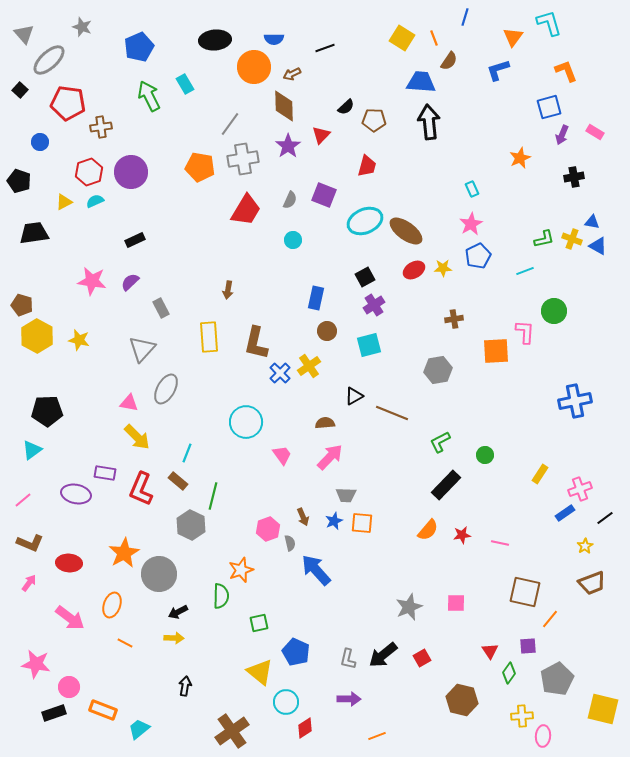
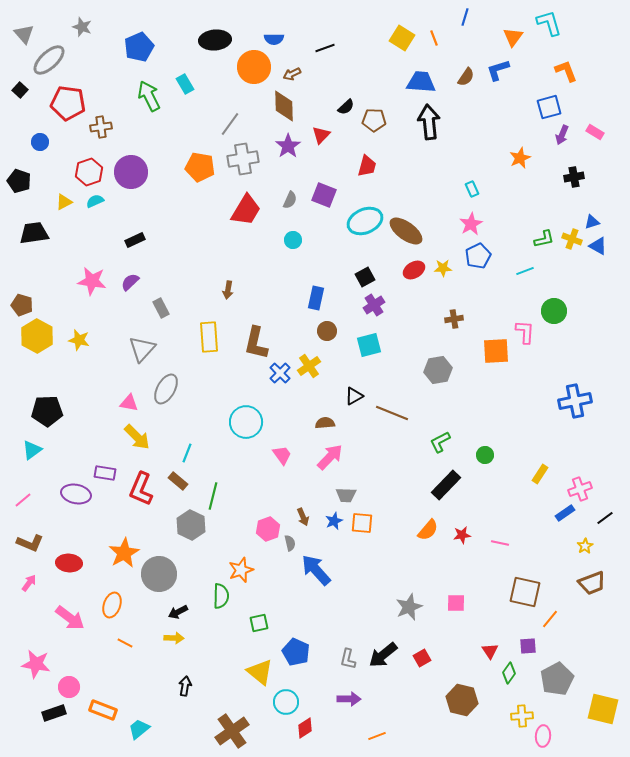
brown semicircle at (449, 61): moved 17 px right, 16 px down
blue triangle at (592, 222): rotated 28 degrees counterclockwise
